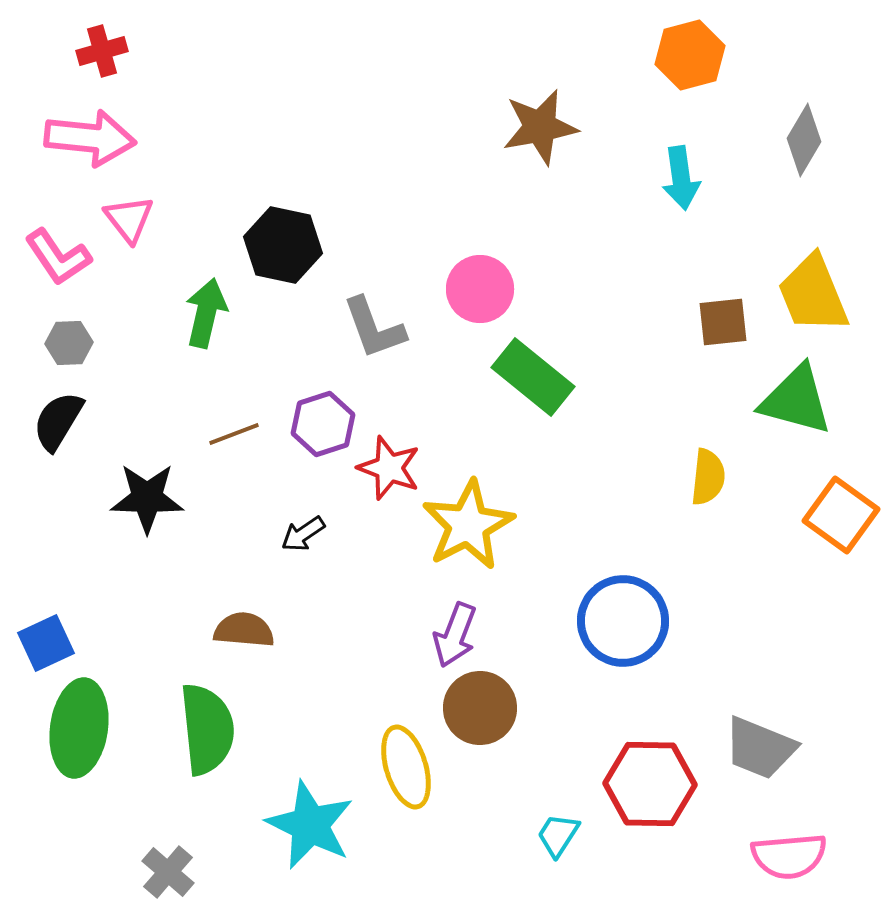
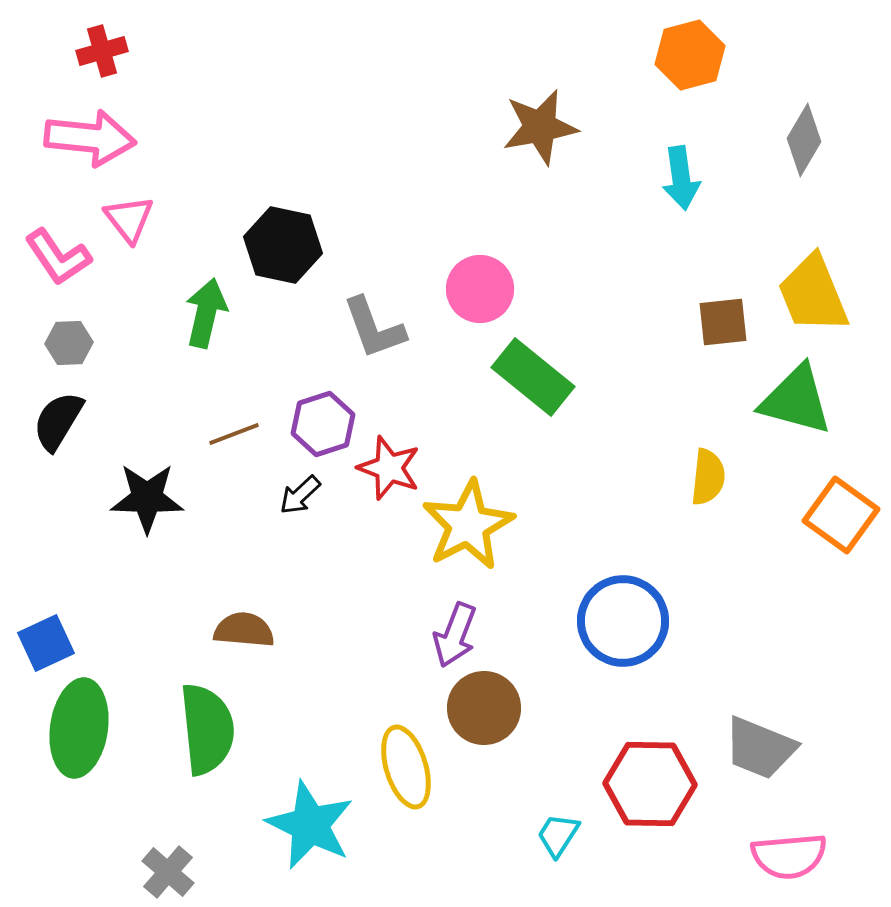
black arrow: moved 3 px left, 39 px up; rotated 9 degrees counterclockwise
brown circle: moved 4 px right
